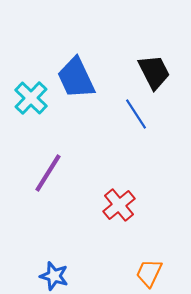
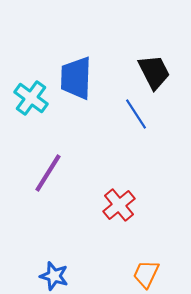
blue trapezoid: rotated 27 degrees clockwise
cyan cross: rotated 8 degrees counterclockwise
orange trapezoid: moved 3 px left, 1 px down
